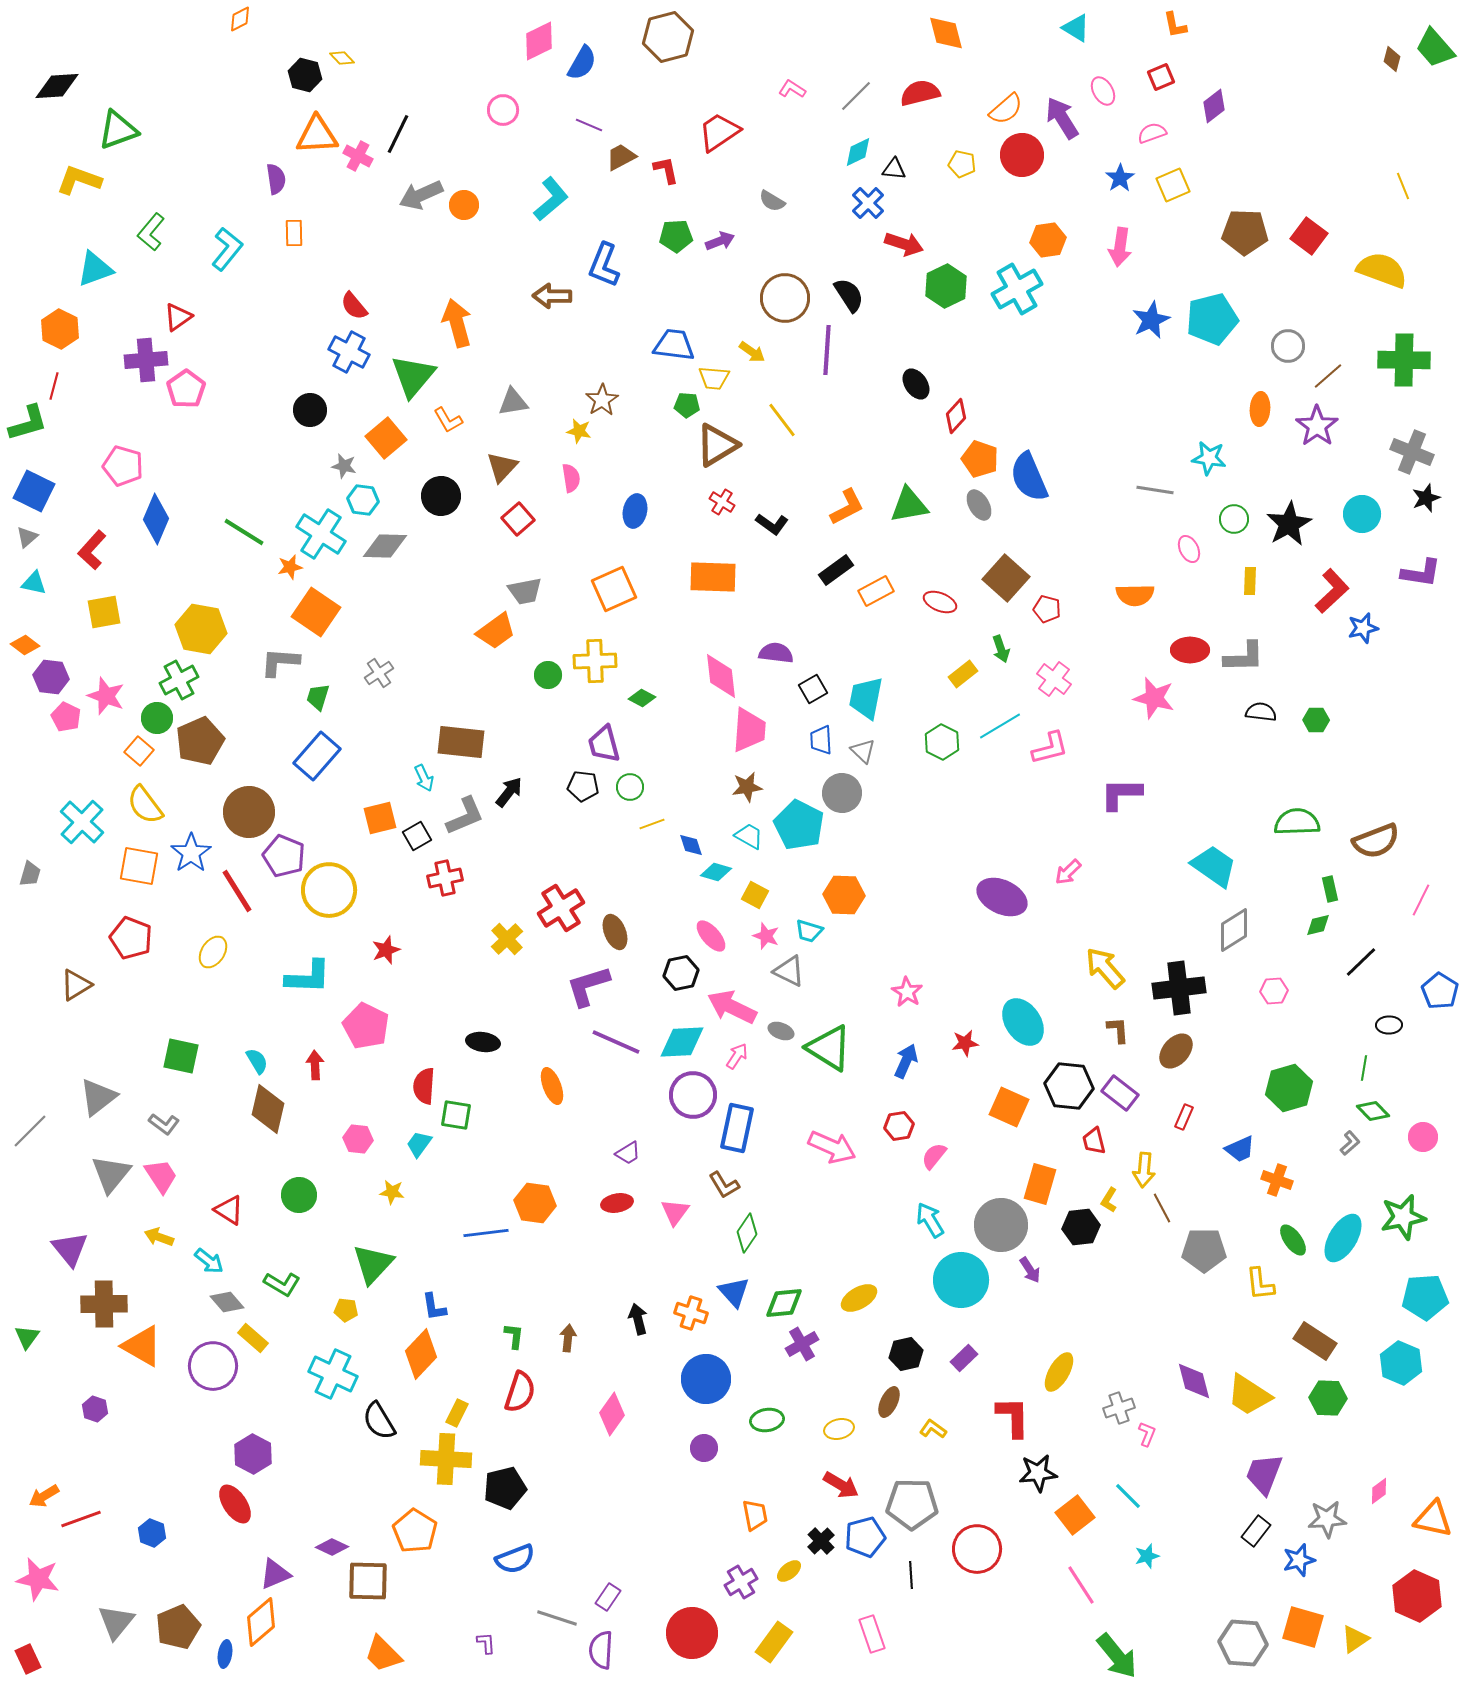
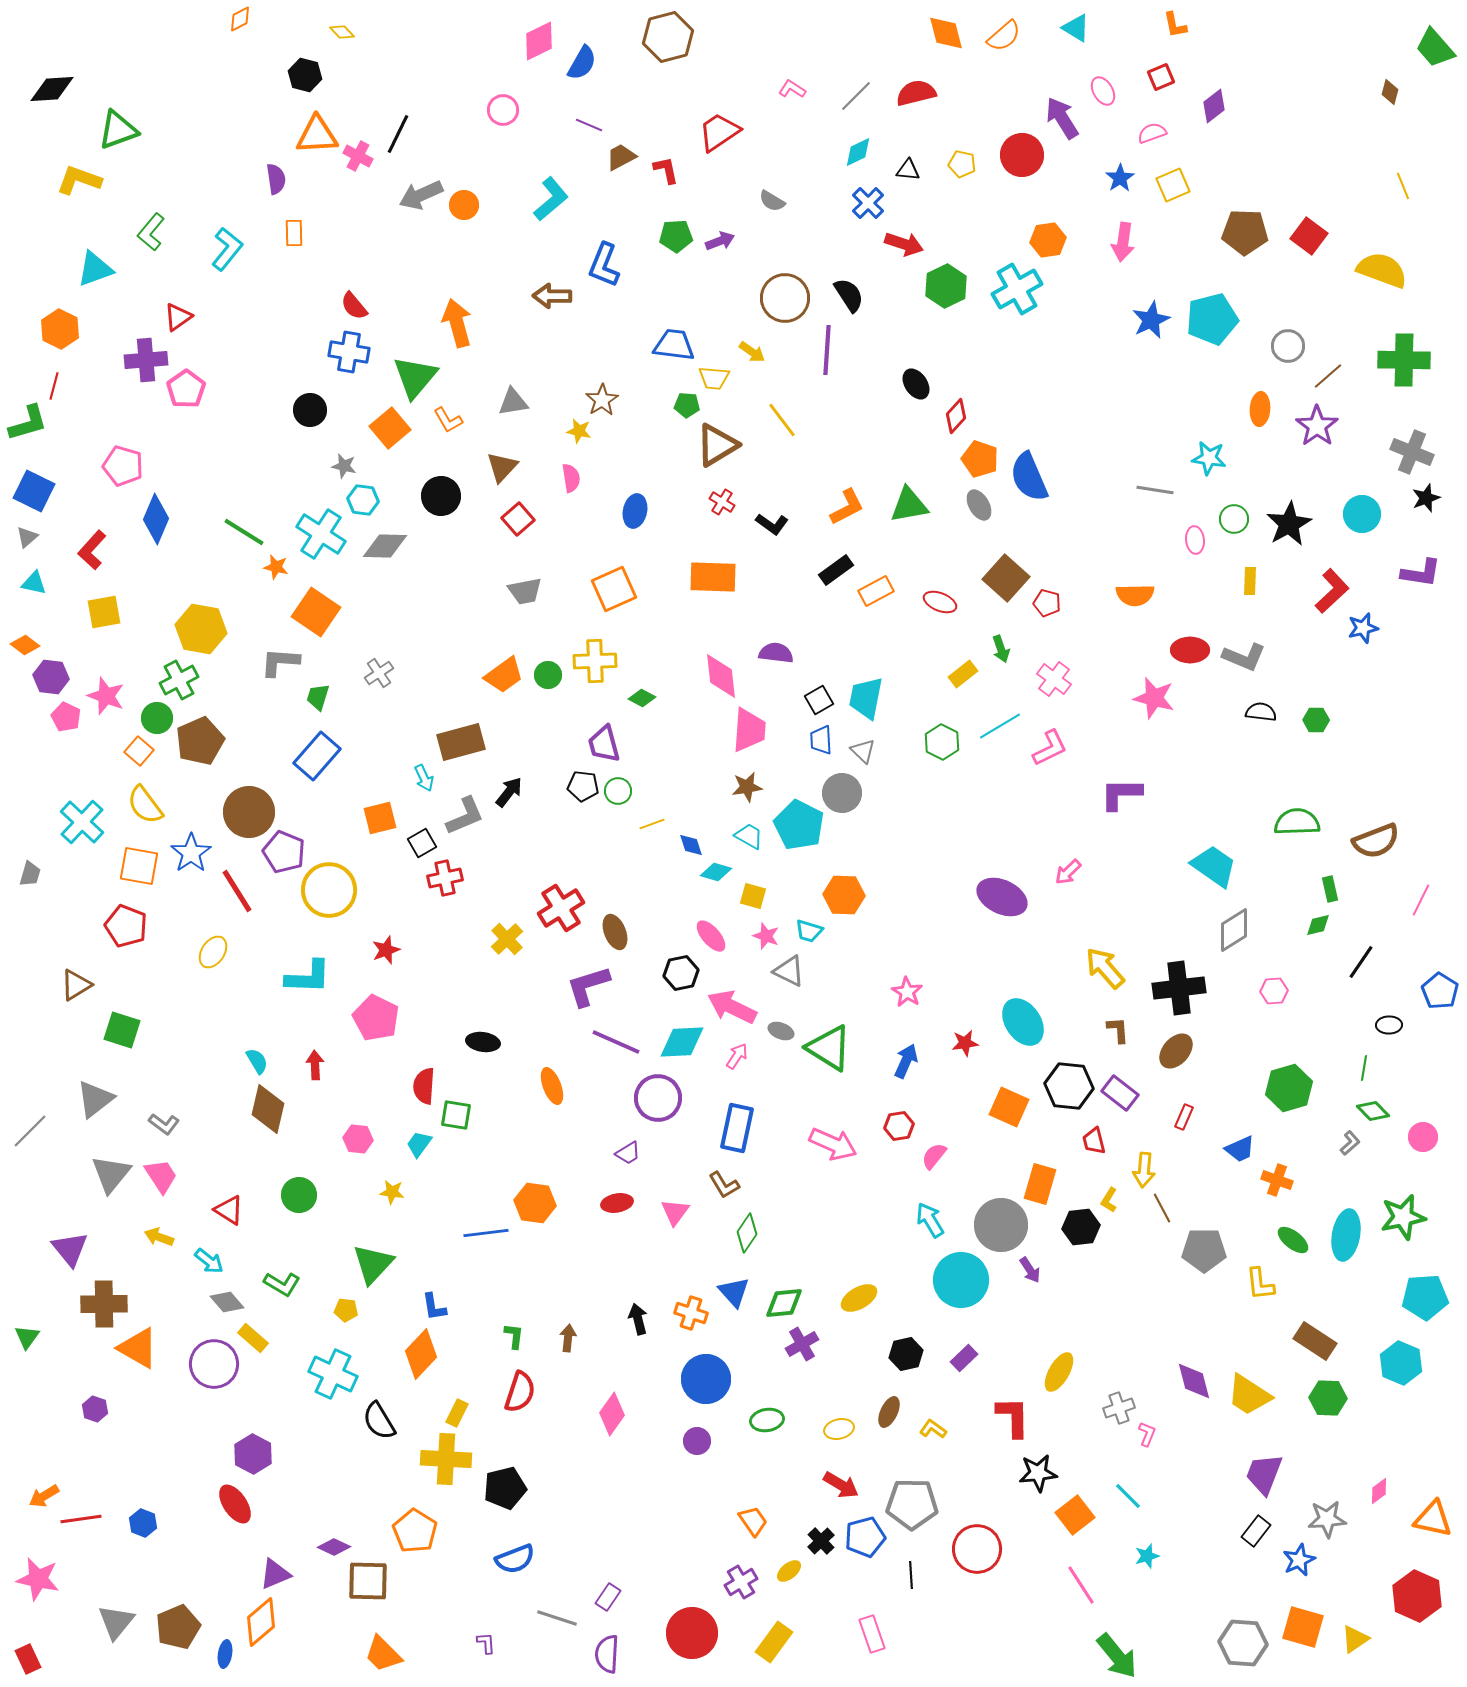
yellow diamond at (342, 58): moved 26 px up
brown diamond at (1392, 59): moved 2 px left, 33 px down
black diamond at (57, 86): moved 5 px left, 3 px down
red semicircle at (920, 93): moved 4 px left
orange semicircle at (1006, 109): moved 2 px left, 73 px up
black triangle at (894, 169): moved 14 px right, 1 px down
pink arrow at (1120, 247): moved 3 px right, 5 px up
blue cross at (349, 352): rotated 18 degrees counterclockwise
green triangle at (413, 376): moved 2 px right, 1 px down
orange square at (386, 438): moved 4 px right, 10 px up
pink ellipse at (1189, 549): moved 6 px right, 9 px up; rotated 20 degrees clockwise
orange star at (290, 567): moved 14 px left; rotated 25 degrees clockwise
red pentagon at (1047, 609): moved 6 px up
orange trapezoid at (496, 631): moved 8 px right, 44 px down
gray L-shape at (1244, 657): rotated 24 degrees clockwise
black square at (813, 689): moved 6 px right, 11 px down
brown rectangle at (461, 742): rotated 21 degrees counterclockwise
pink L-shape at (1050, 748): rotated 12 degrees counterclockwise
green circle at (630, 787): moved 12 px left, 4 px down
black square at (417, 836): moved 5 px right, 7 px down
purple pentagon at (284, 856): moved 4 px up
yellow square at (755, 895): moved 2 px left, 1 px down; rotated 12 degrees counterclockwise
red pentagon at (131, 938): moved 5 px left, 12 px up
black line at (1361, 962): rotated 12 degrees counterclockwise
pink pentagon at (366, 1026): moved 10 px right, 8 px up
green square at (181, 1056): moved 59 px left, 26 px up; rotated 6 degrees clockwise
purple circle at (693, 1095): moved 35 px left, 3 px down
gray triangle at (98, 1097): moved 3 px left, 2 px down
pink arrow at (832, 1147): moved 1 px right, 3 px up
cyan ellipse at (1343, 1238): moved 3 px right, 3 px up; rotated 21 degrees counterclockwise
green ellipse at (1293, 1240): rotated 16 degrees counterclockwise
orange triangle at (142, 1346): moved 4 px left, 2 px down
purple circle at (213, 1366): moved 1 px right, 2 px up
brown ellipse at (889, 1402): moved 10 px down
purple circle at (704, 1448): moved 7 px left, 7 px up
orange trapezoid at (755, 1515): moved 2 px left, 6 px down; rotated 24 degrees counterclockwise
red line at (81, 1519): rotated 12 degrees clockwise
blue hexagon at (152, 1533): moved 9 px left, 10 px up
purple diamond at (332, 1547): moved 2 px right
blue star at (1299, 1560): rotated 8 degrees counterclockwise
purple semicircle at (601, 1650): moved 6 px right, 4 px down
